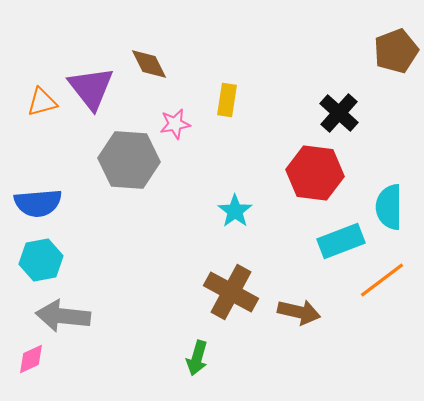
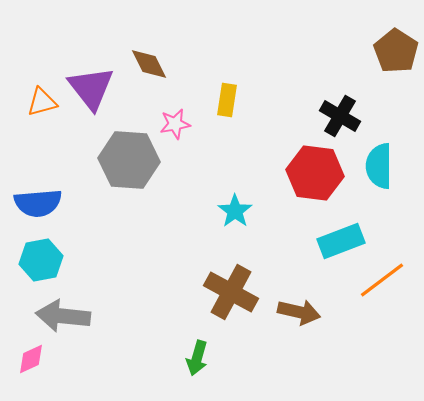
brown pentagon: rotated 18 degrees counterclockwise
black cross: moved 1 px right, 3 px down; rotated 12 degrees counterclockwise
cyan semicircle: moved 10 px left, 41 px up
